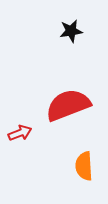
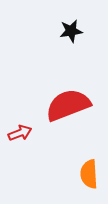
orange semicircle: moved 5 px right, 8 px down
